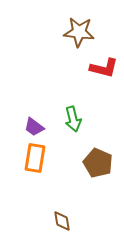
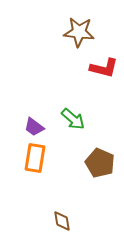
green arrow: rotated 35 degrees counterclockwise
brown pentagon: moved 2 px right
